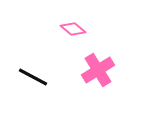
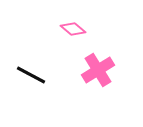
black line: moved 2 px left, 2 px up
